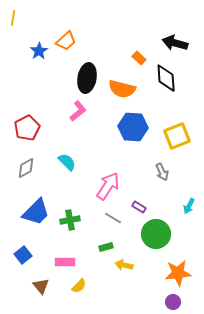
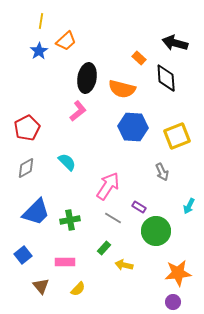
yellow line: moved 28 px right, 3 px down
green circle: moved 3 px up
green rectangle: moved 2 px left, 1 px down; rotated 32 degrees counterclockwise
yellow semicircle: moved 1 px left, 3 px down
